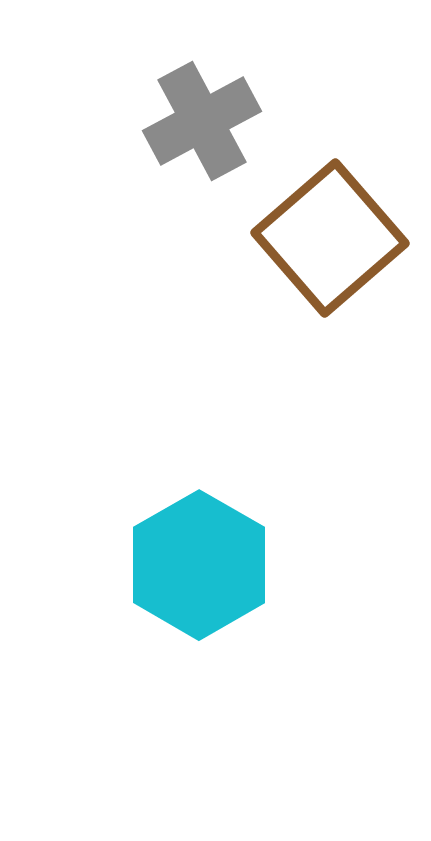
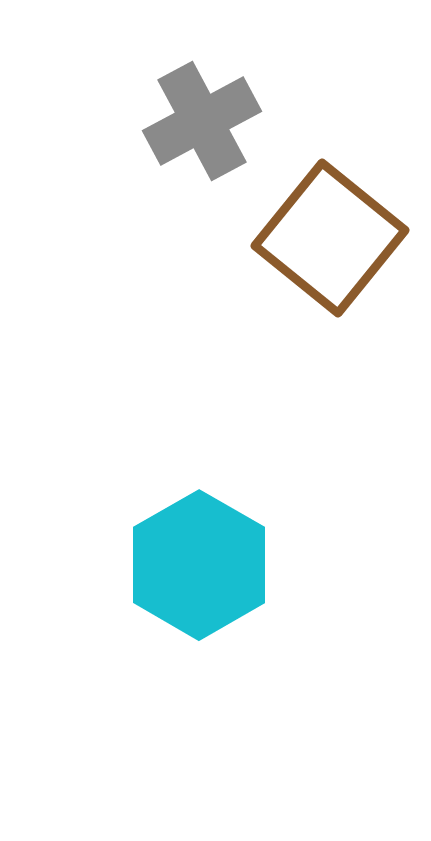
brown square: rotated 10 degrees counterclockwise
